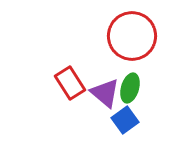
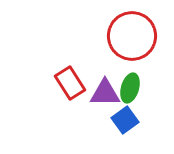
purple triangle: rotated 40 degrees counterclockwise
